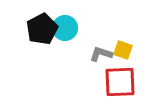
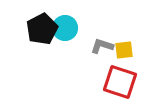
yellow square: moved 1 px right; rotated 24 degrees counterclockwise
gray L-shape: moved 1 px right, 8 px up
red square: rotated 20 degrees clockwise
